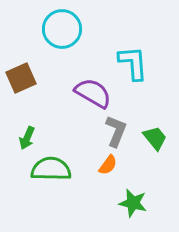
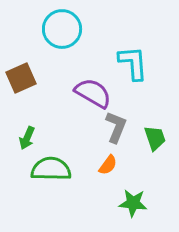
gray L-shape: moved 4 px up
green trapezoid: rotated 20 degrees clockwise
green star: rotated 8 degrees counterclockwise
